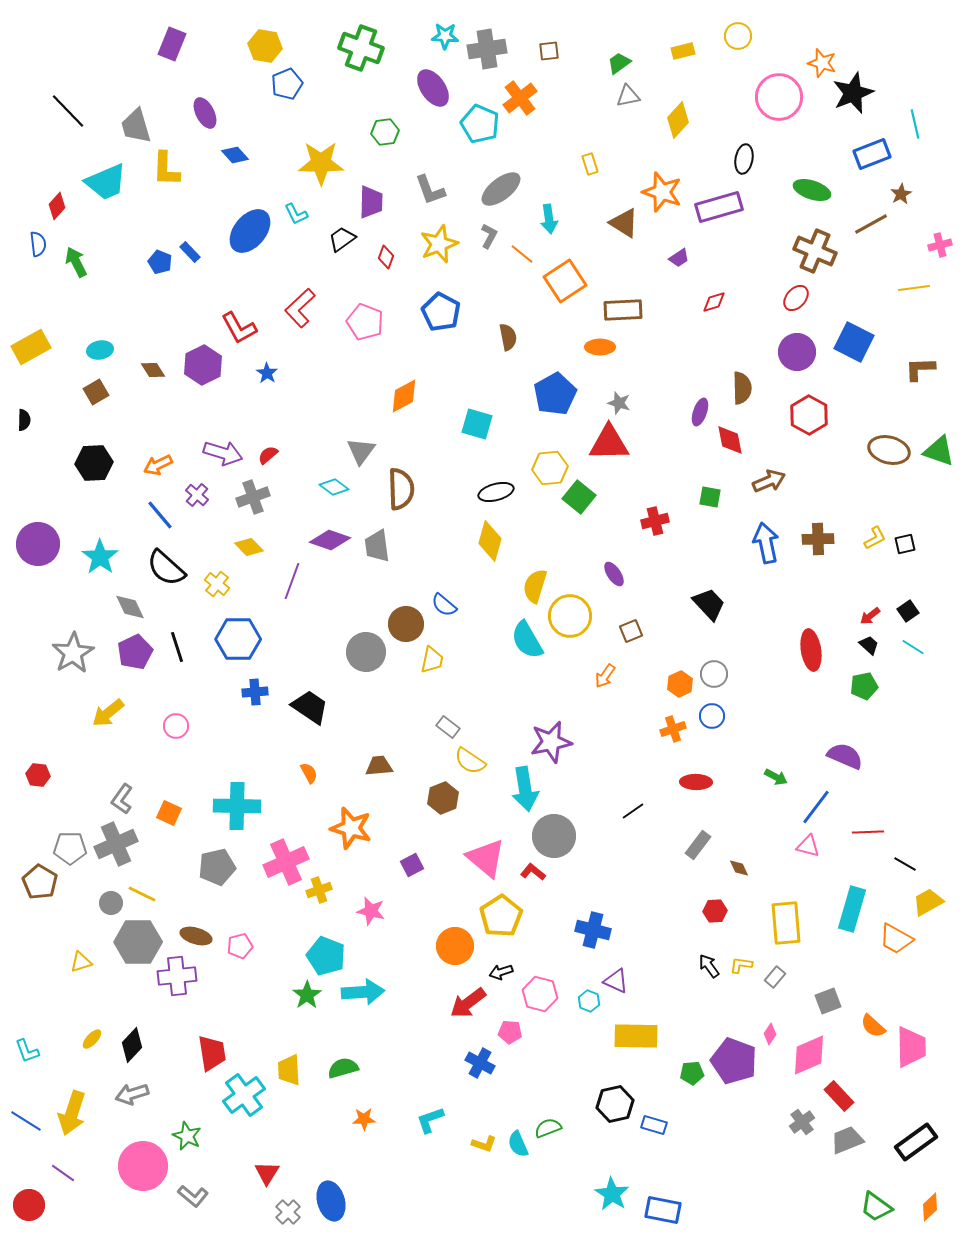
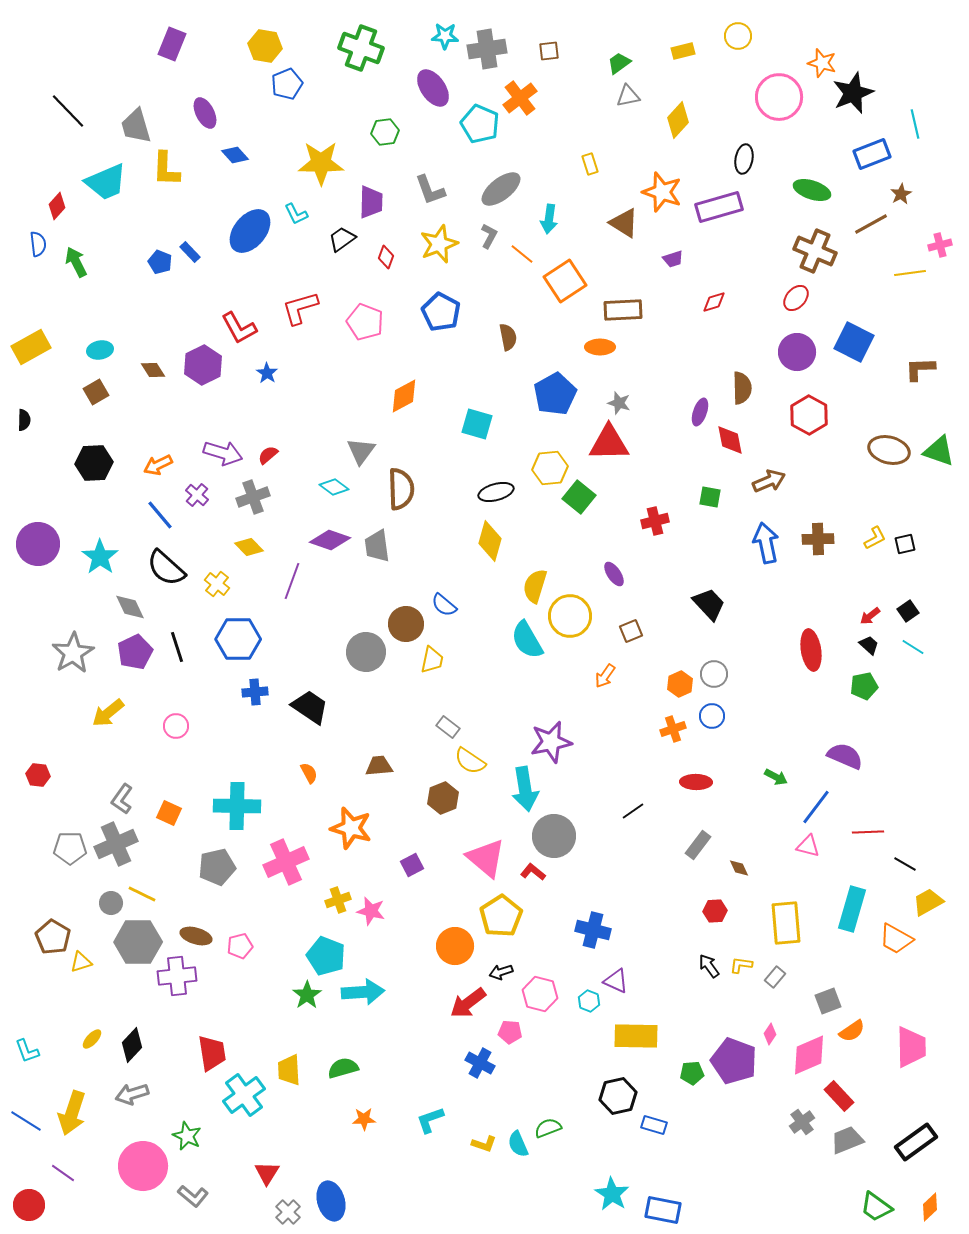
cyan arrow at (549, 219): rotated 16 degrees clockwise
purple trapezoid at (679, 258): moved 6 px left, 1 px down; rotated 15 degrees clockwise
yellow line at (914, 288): moved 4 px left, 15 px up
red L-shape at (300, 308): rotated 27 degrees clockwise
brown pentagon at (40, 882): moved 13 px right, 55 px down
yellow cross at (319, 890): moved 19 px right, 10 px down
orange semicircle at (873, 1026): moved 21 px left, 5 px down; rotated 76 degrees counterclockwise
black hexagon at (615, 1104): moved 3 px right, 8 px up
